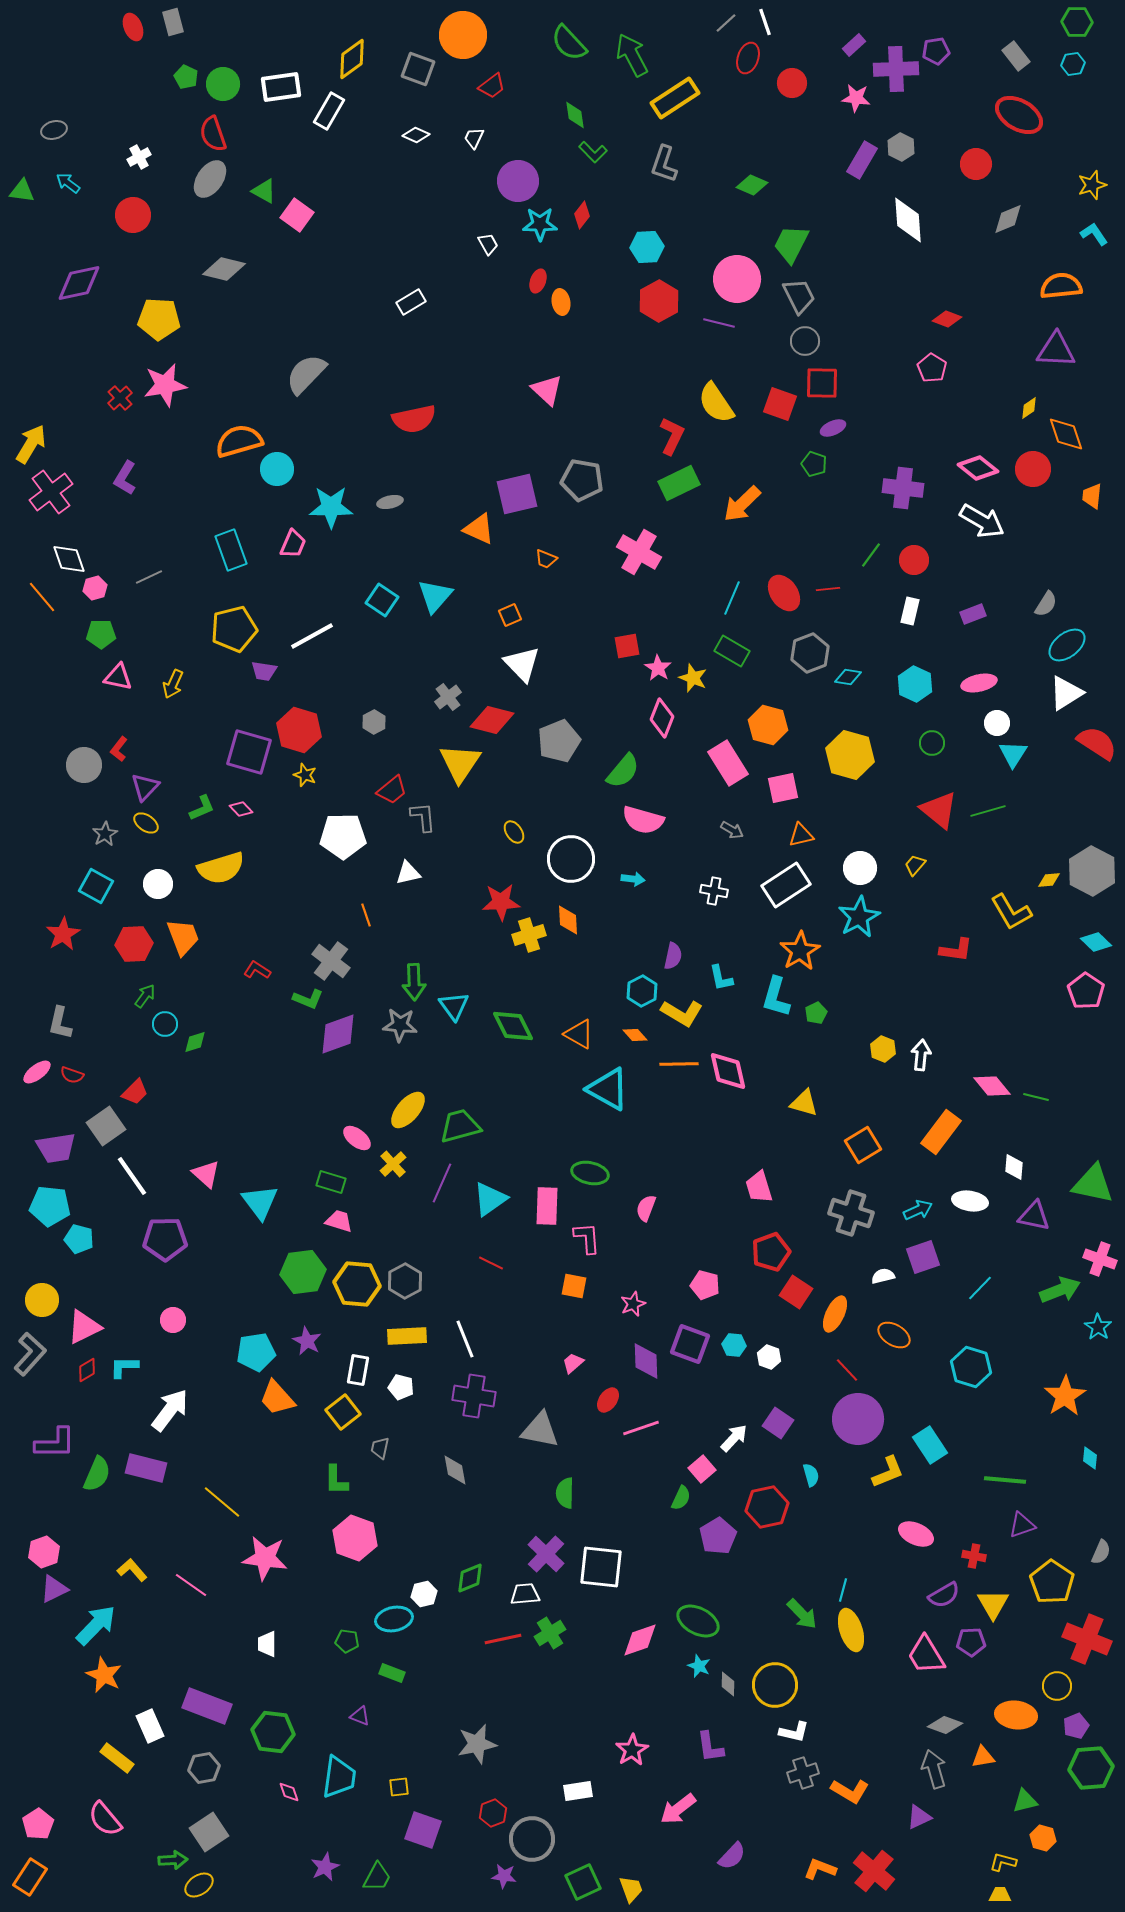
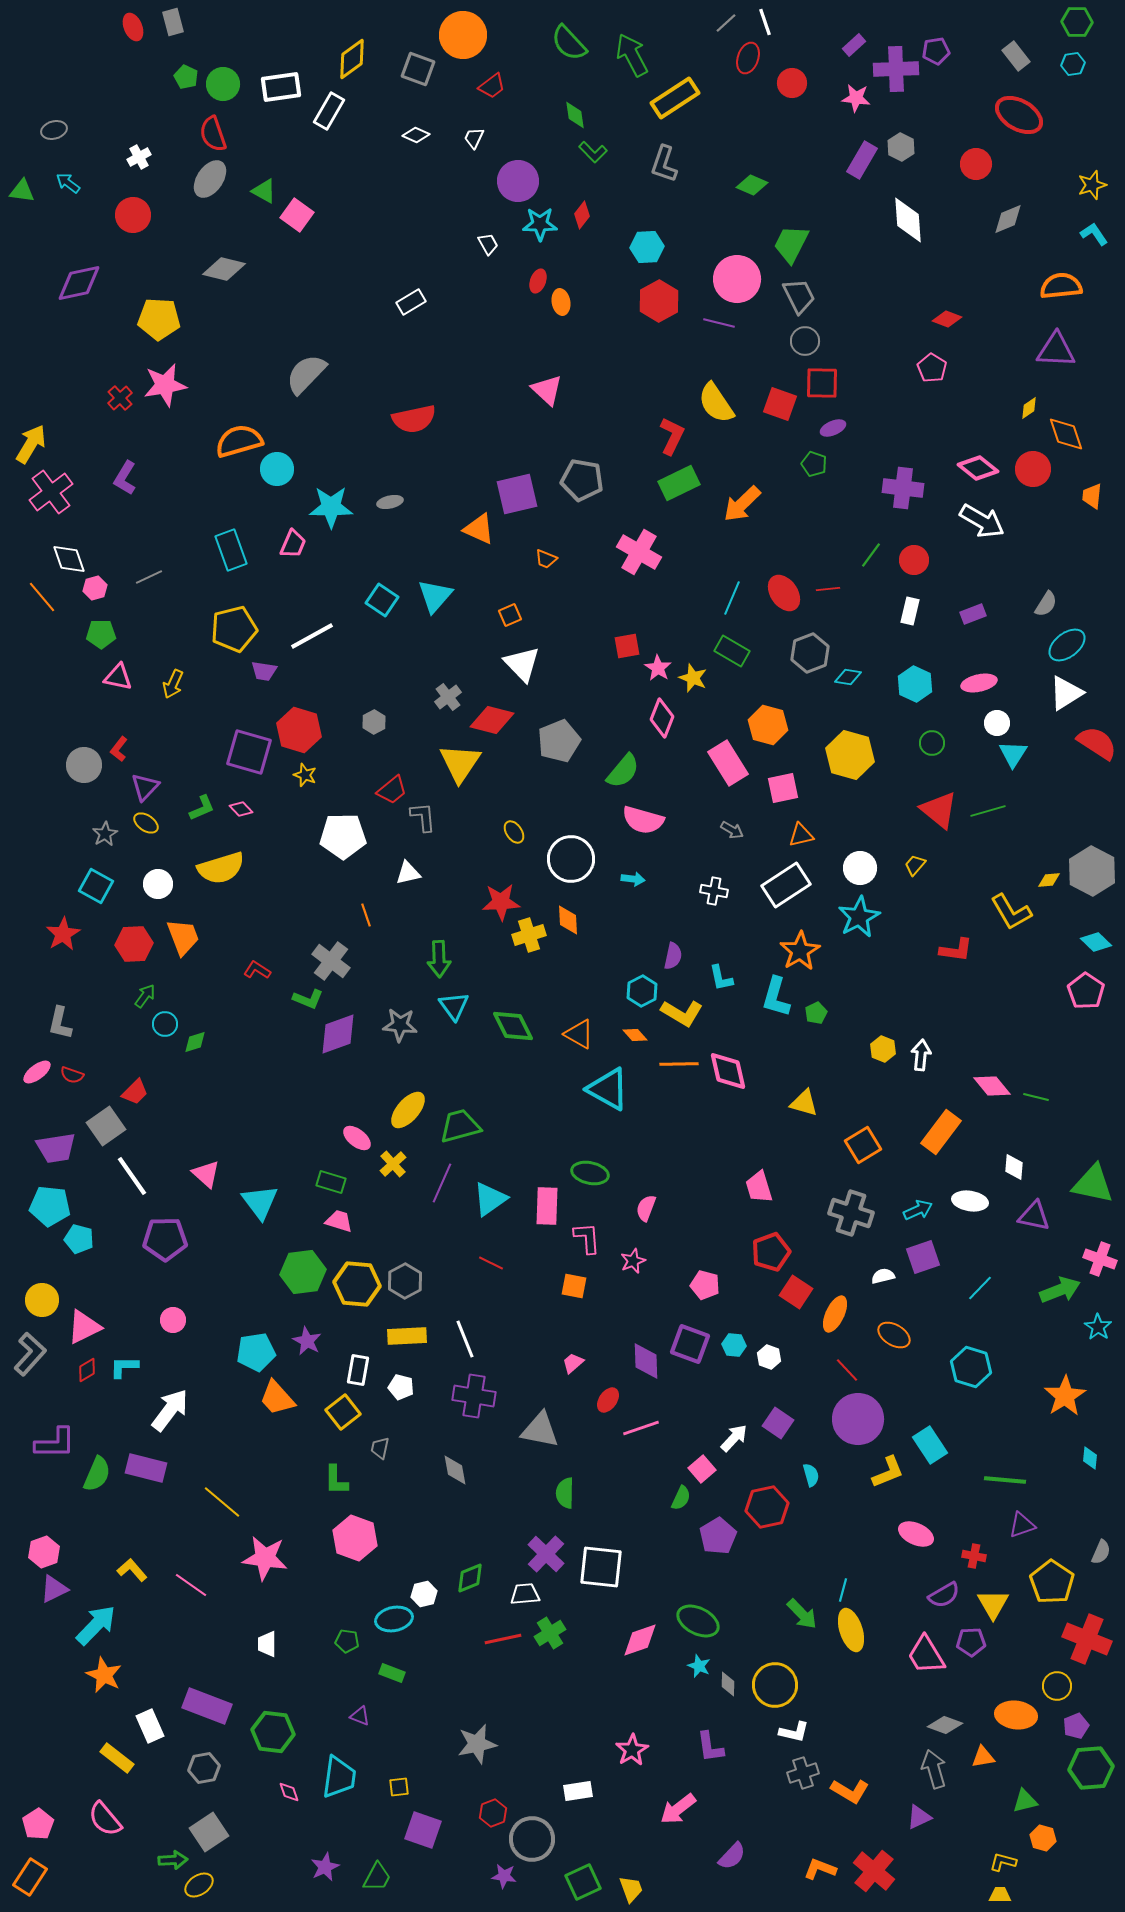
green arrow at (414, 982): moved 25 px right, 23 px up
pink star at (633, 1304): moved 43 px up
